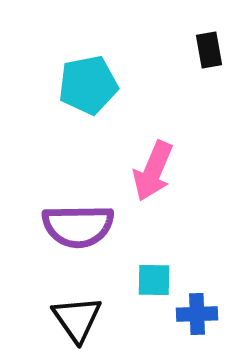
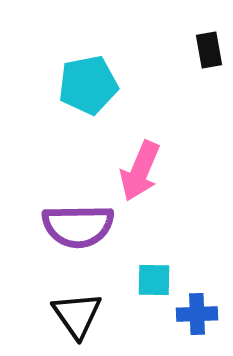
pink arrow: moved 13 px left
black triangle: moved 4 px up
